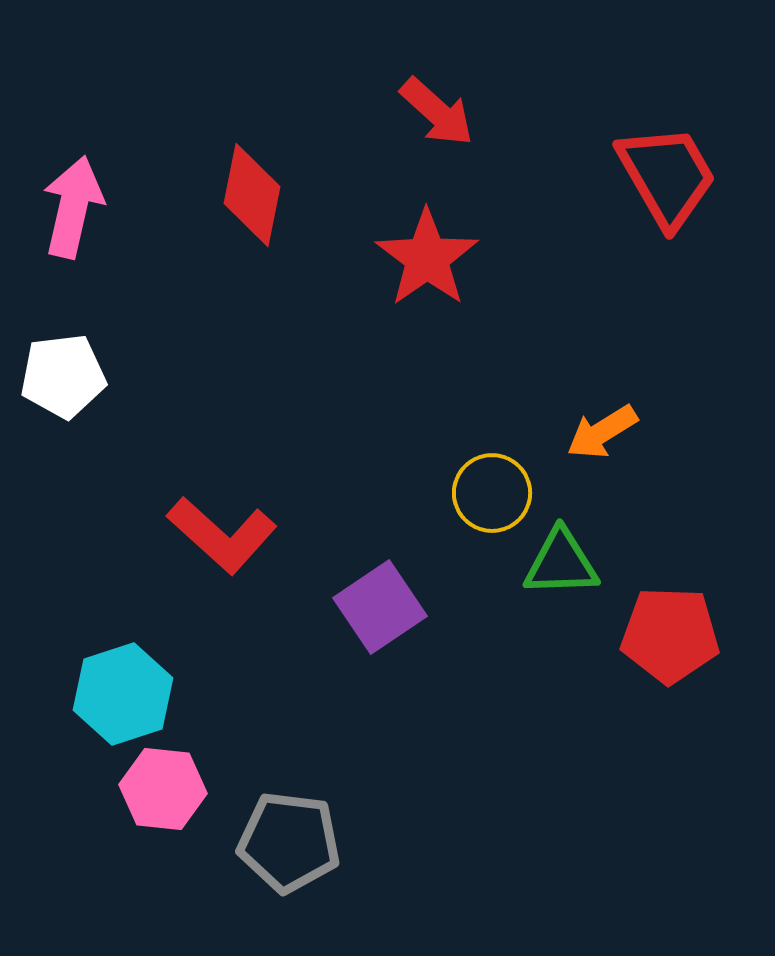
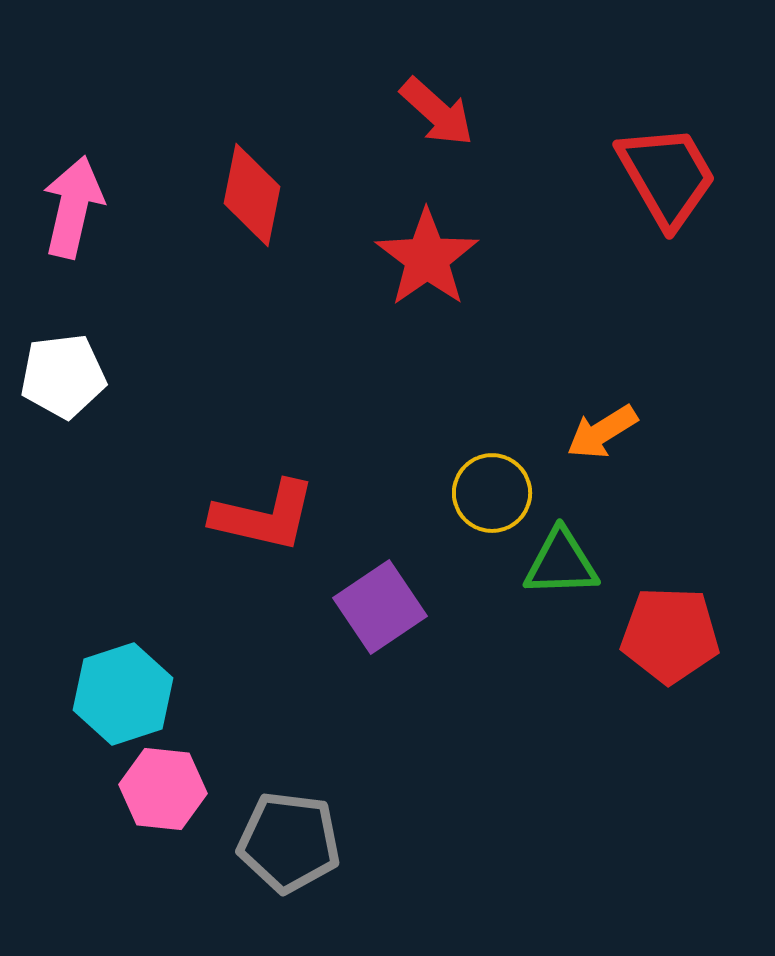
red L-shape: moved 42 px right, 19 px up; rotated 29 degrees counterclockwise
